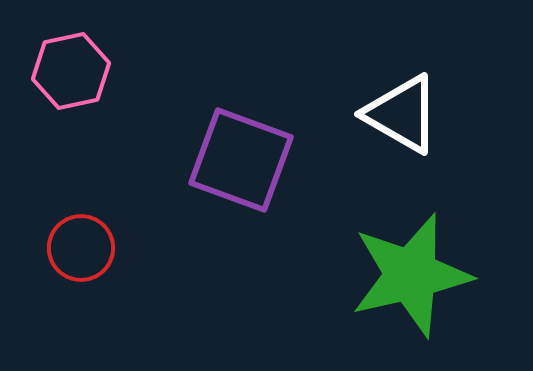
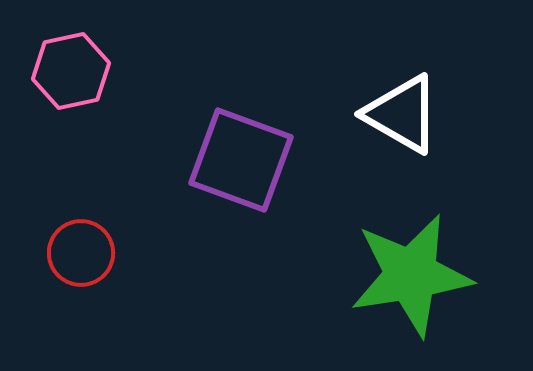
red circle: moved 5 px down
green star: rotated 4 degrees clockwise
